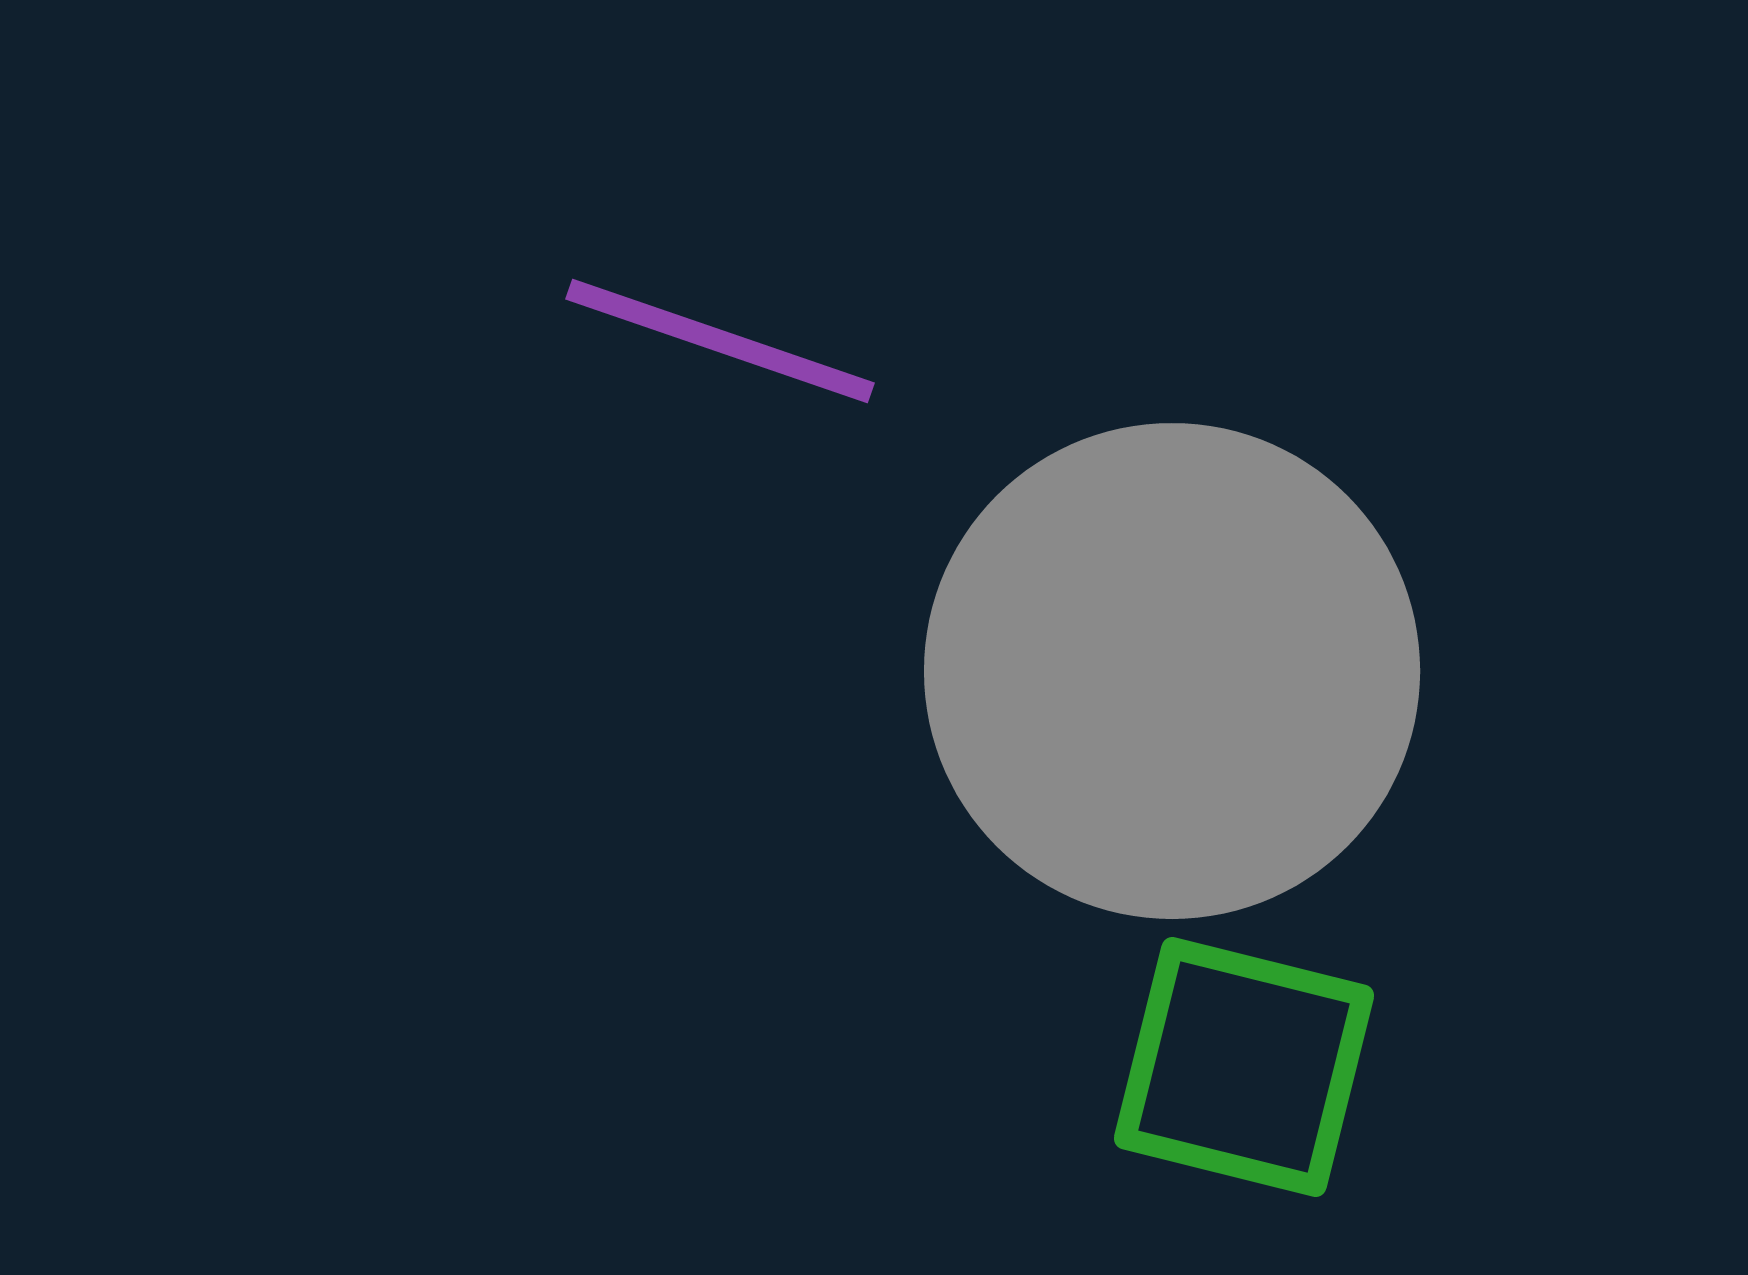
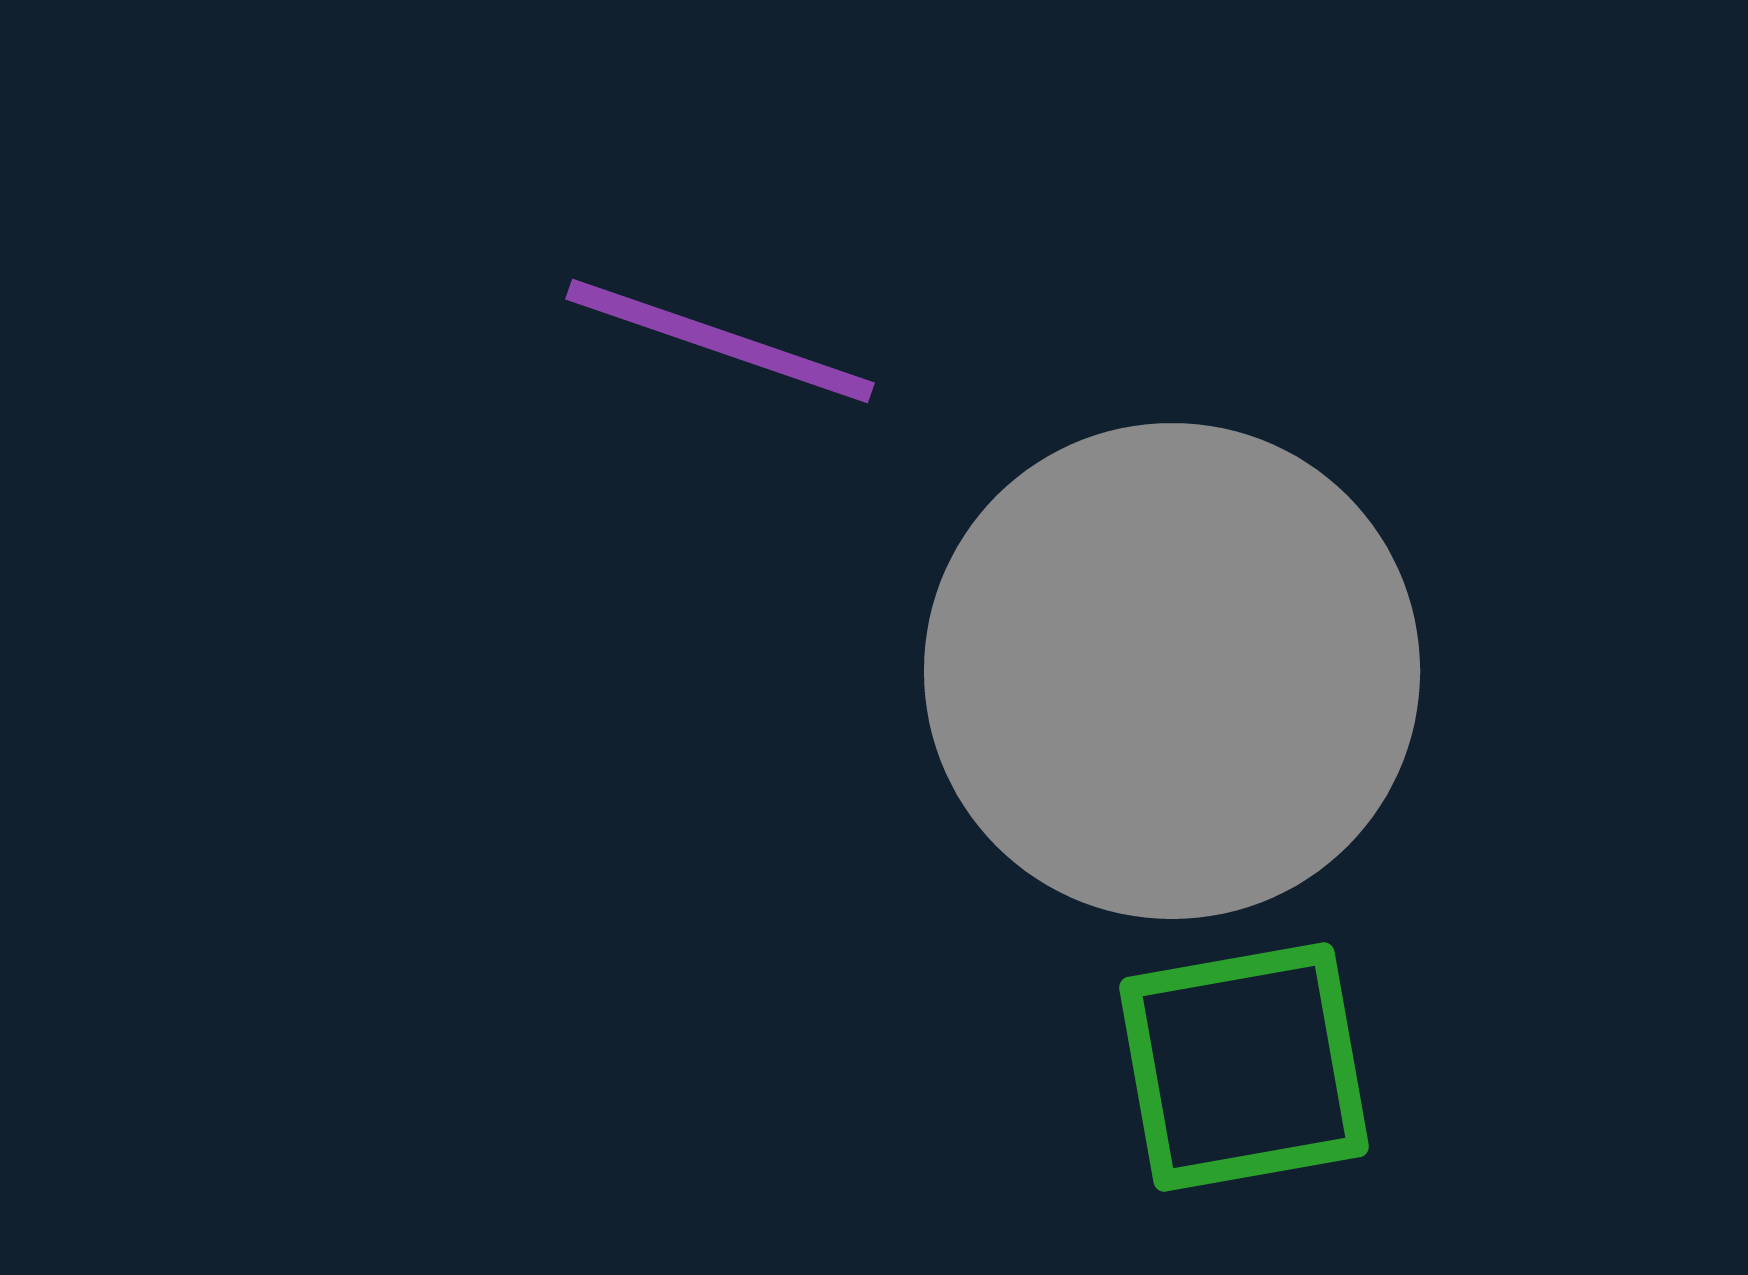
green square: rotated 24 degrees counterclockwise
